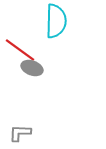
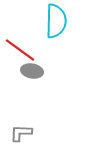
gray ellipse: moved 3 px down; rotated 10 degrees counterclockwise
gray L-shape: moved 1 px right
